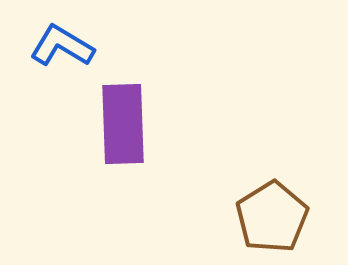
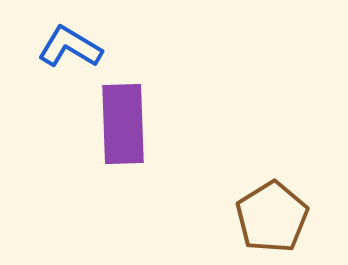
blue L-shape: moved 8 px right, 1 px down
